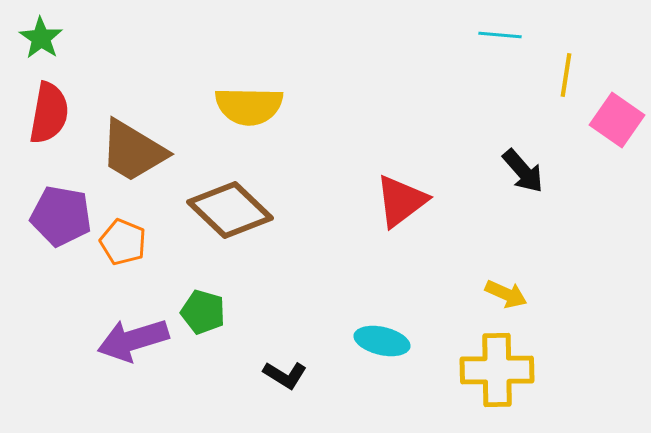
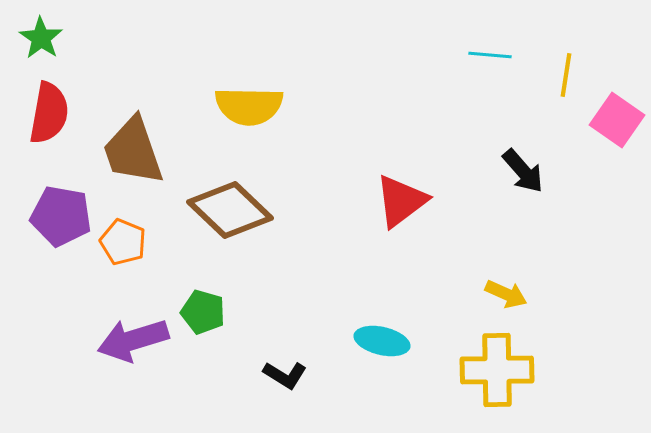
cyan line: moved 10 px left, 20 px down
brown trapezoid: rotated 40 degrees clockwise
